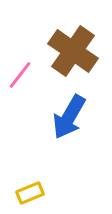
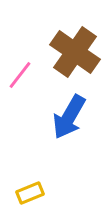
brown cross: moved 2 px right, 1 px down
